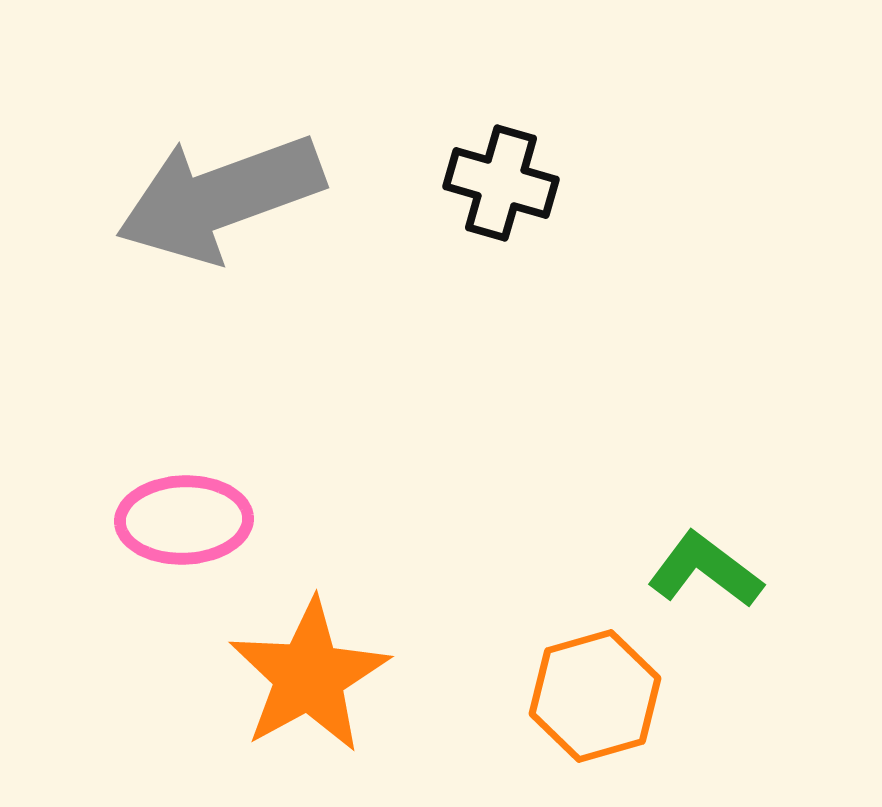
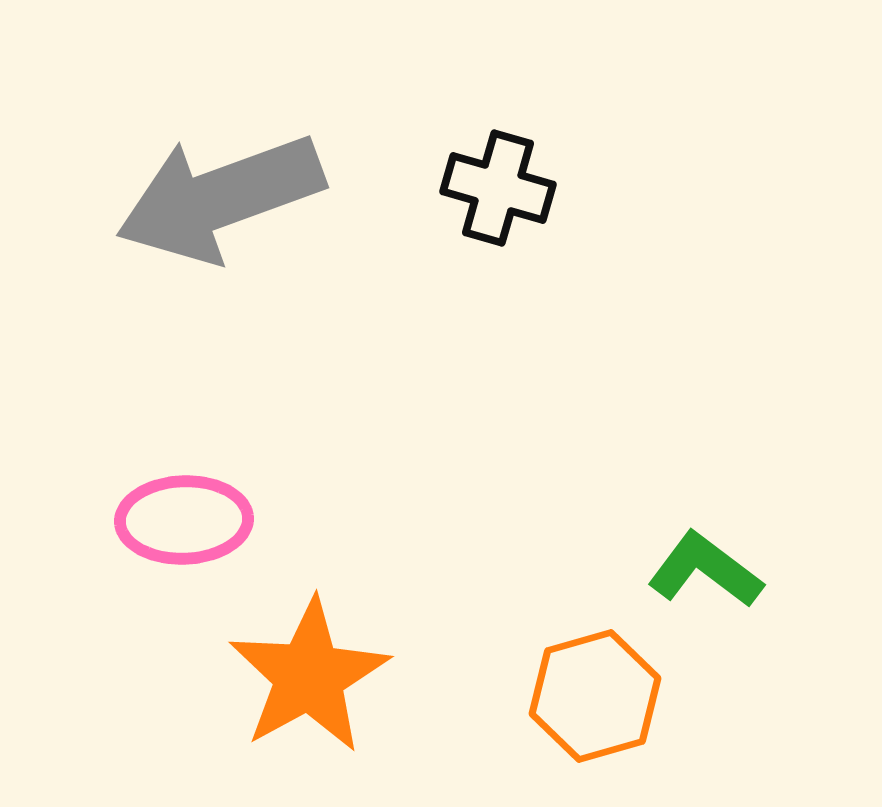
black cross: moved 3 px left, 5 px down
